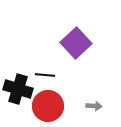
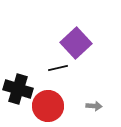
black line: moved 13 px right, 7 px up; rotated 18 degrees counterclockwise
